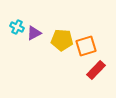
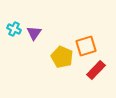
cyan cross: moved 3 px left, 2 px down
purple triangle: rotated 28 degrees counterclockwise
yellow pentagon: moved 17 px down; rotated 20 degrees clockwise
